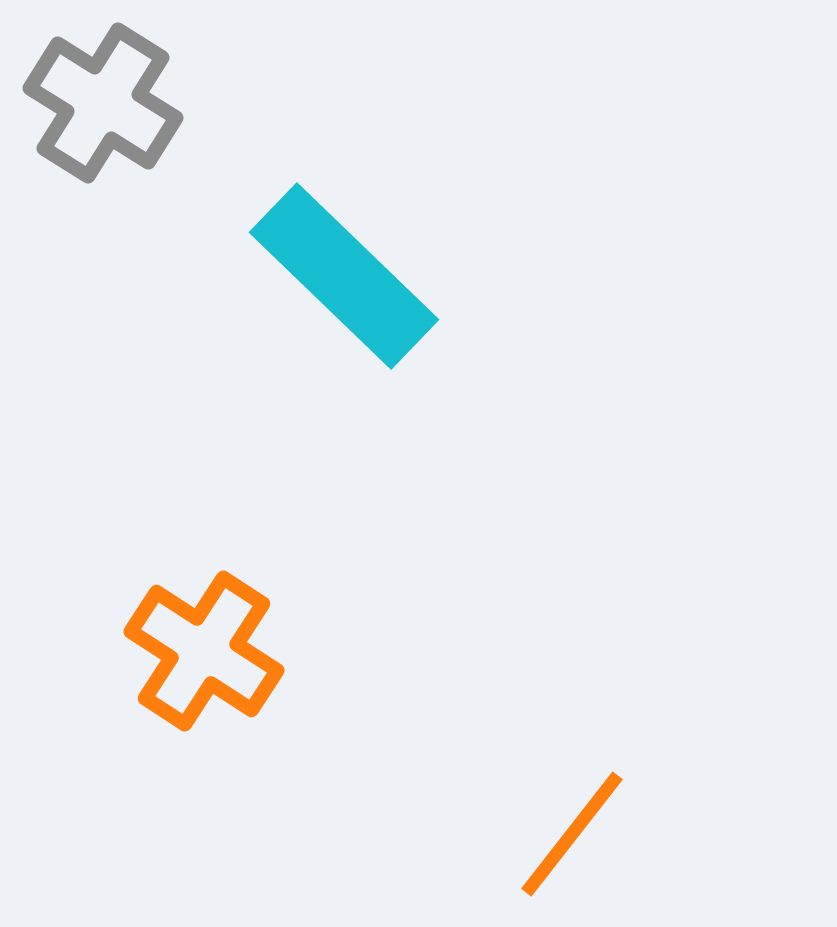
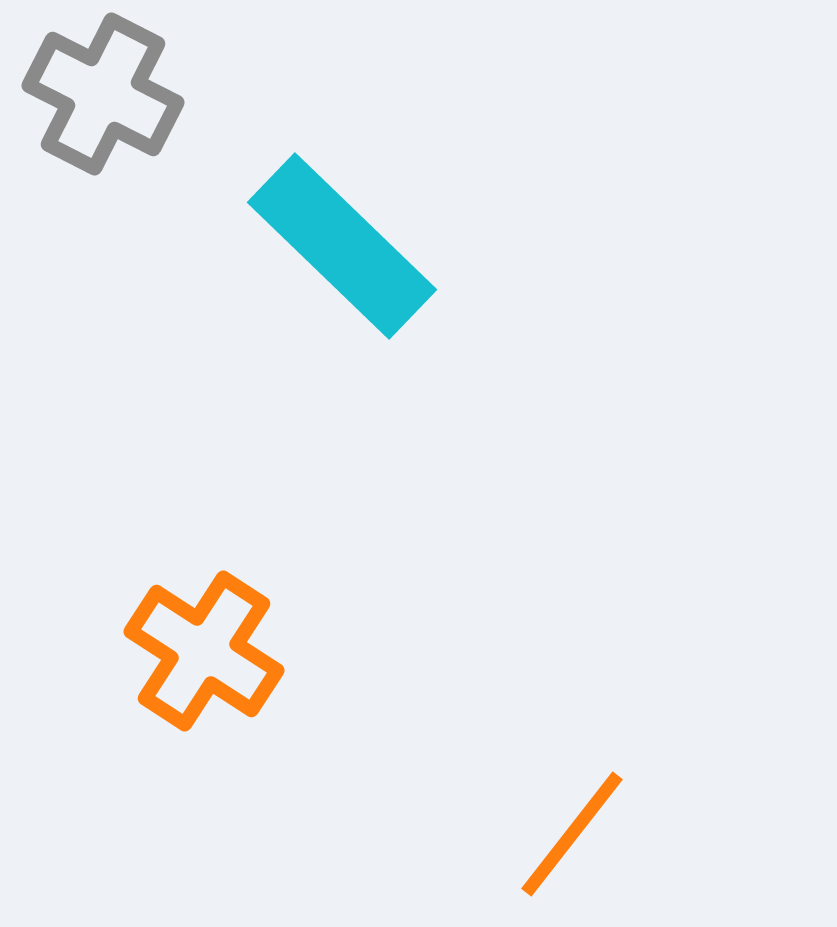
gray cross: moved 9 px up; rotated 5 degrees counterclockwise
cyan rectangle: moved 2 px left, 30 px up
